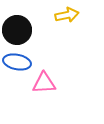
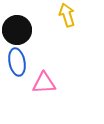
yellow arrow: rotated 95 degrees counterclockwise
blue ellipse: rotated 68 degrees clockwise
